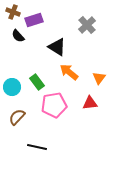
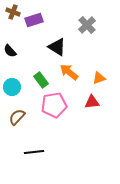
black semicircle: moved 8 px left, 15 px down
orange triangle: rotated 32 degrees clockwise
green rectangle: moved 4 px right, 2 px up
red triangle: moved 2 px right, 1 px up
black line: moved 3 px left, 5 px down; rotated 18 degrees counterclockwise
